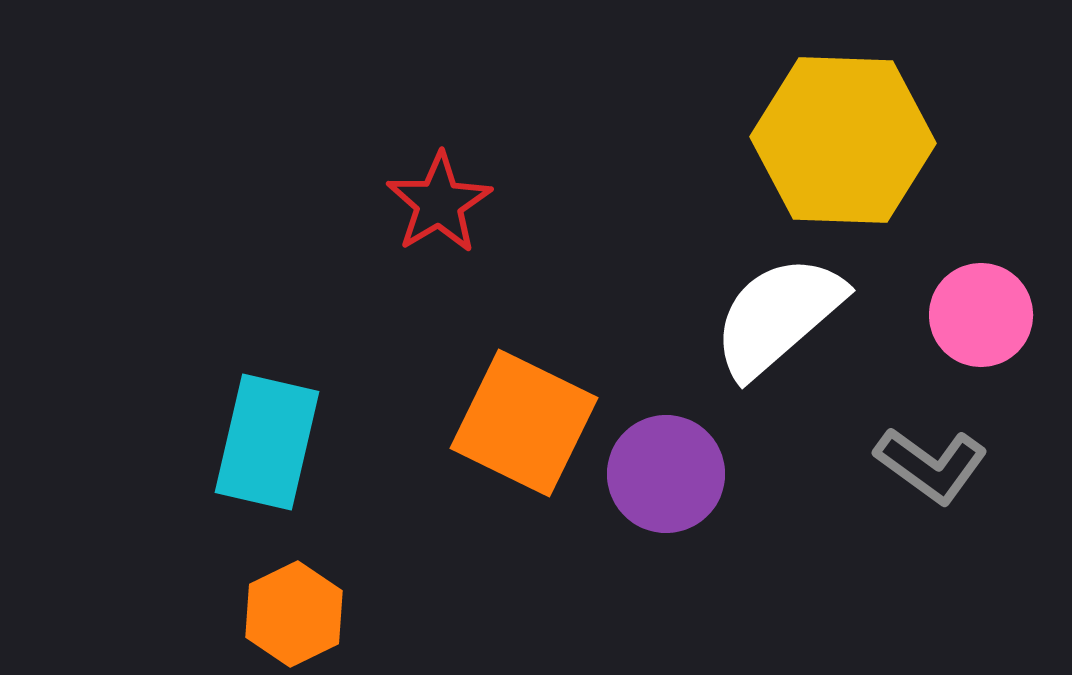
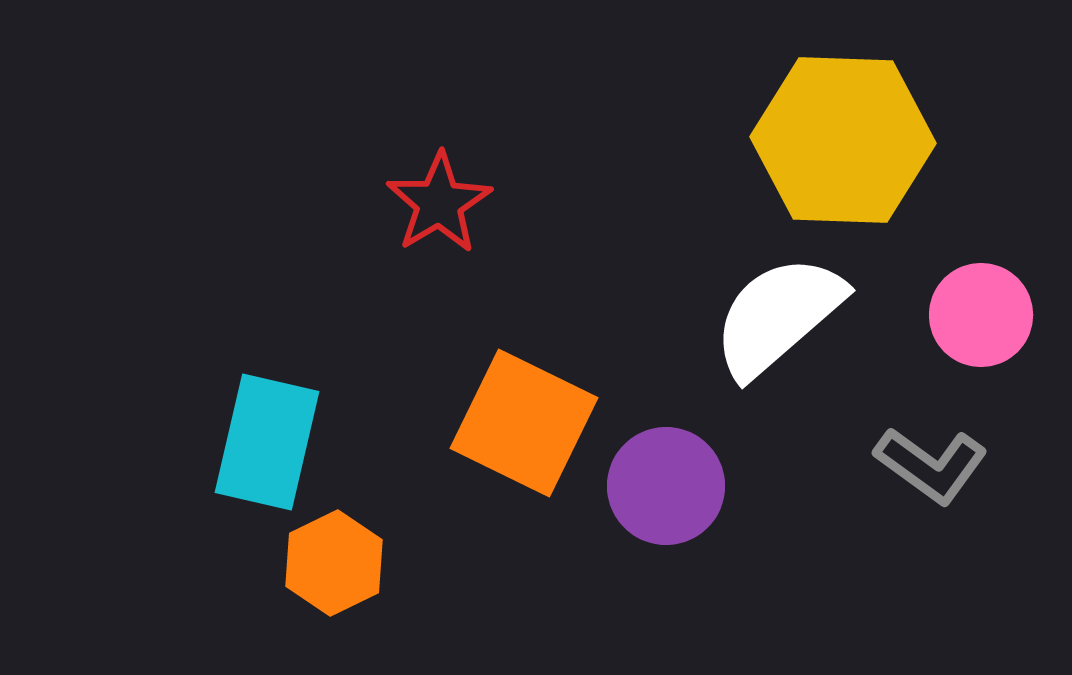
purple circle: moved 12 px down
orange hexagon: moved 40 px right, 51 px up
